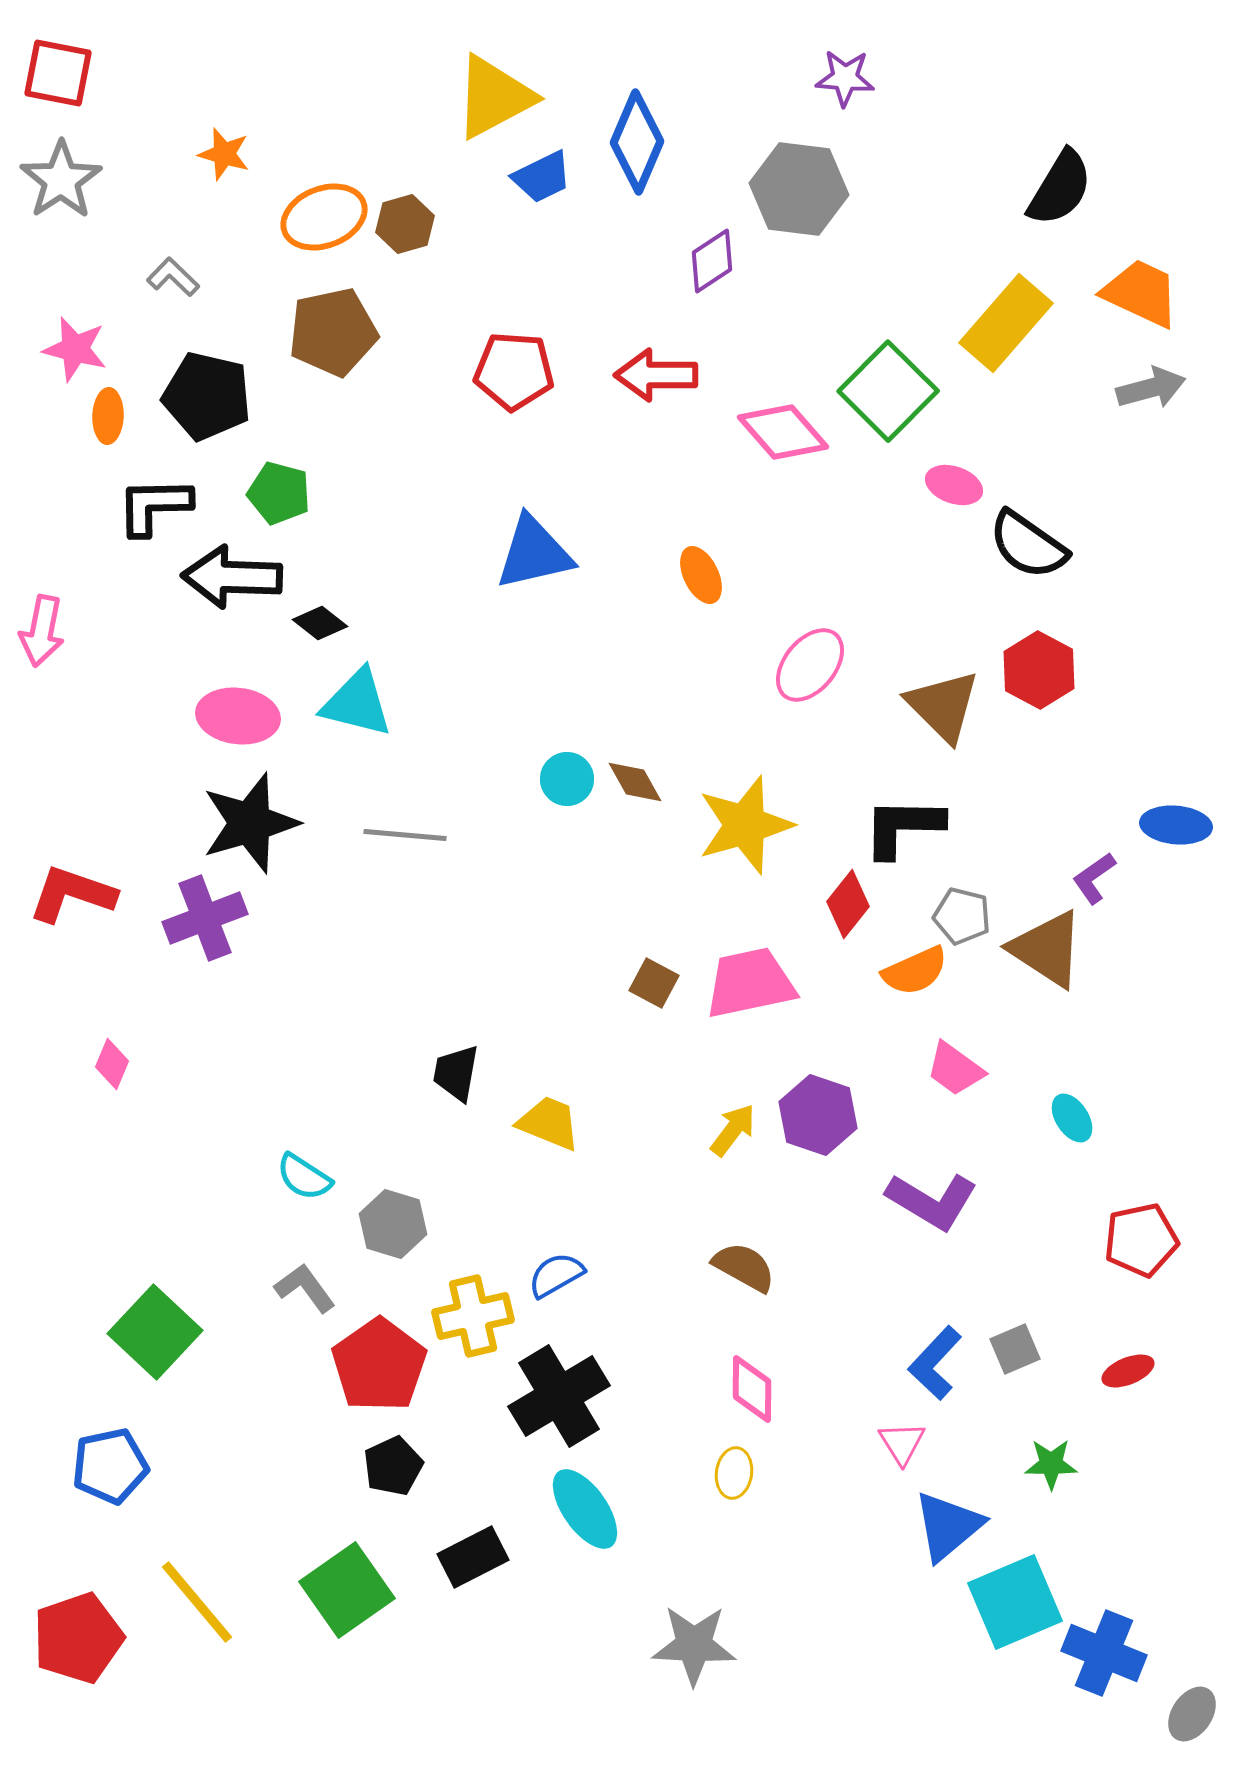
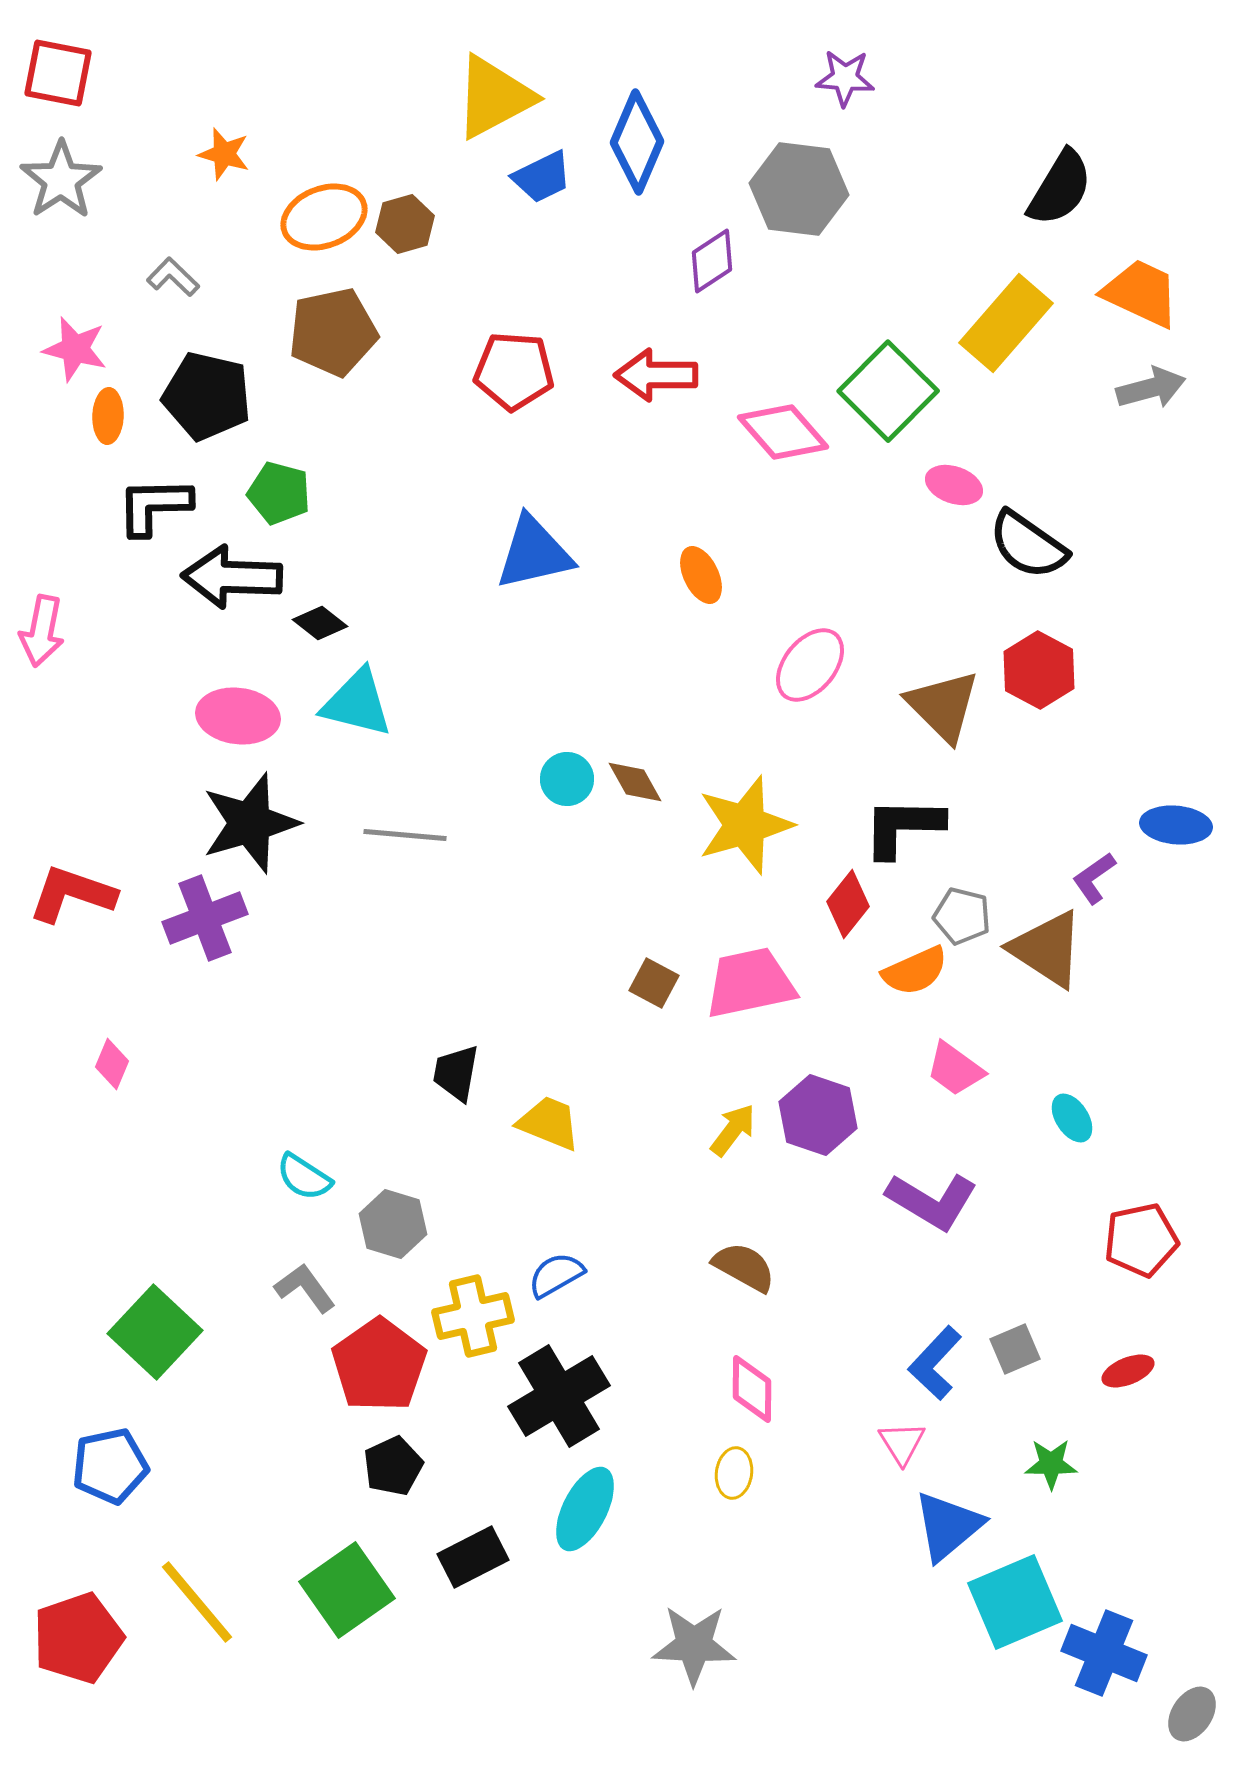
cyan ellipse at (585, 1509): rotated 62 degrees clockwise
